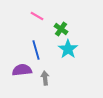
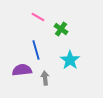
pink line: moved 1 px right, 1 px down
cyan star: moved 2 px right, 11 px down
